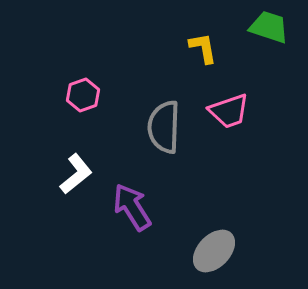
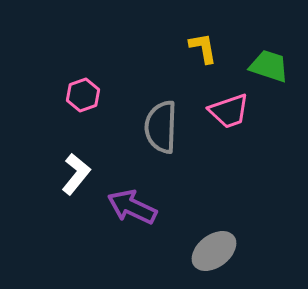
green trapezoid: moved 39 px down
gray semicircle: moved 3 px left
white L-shape: rotated 12 degrees counterclockwise
purple arrow: rotated 33 degrees counterclockwise
gray ellipse: rotated 9 degrees clockwise
